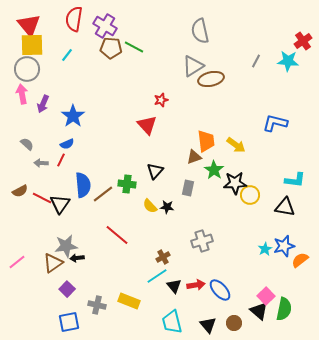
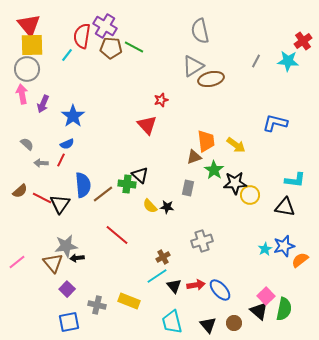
red semicircle at (74, 19): moved 8 px right, 17 px down
black triangle at (155, 171): moved 15 px left, 4 px down; rotated 30 degrees counterclockwise
brown semicircle at (20, 191): rotated 14 degrees counterclockwise
brown triangle at (53, 263): rotated 35 degrees counterclockwise
